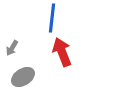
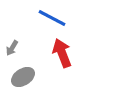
blue line: rotated 68 degrees counterclockwise
red arrow: moved 1 px down
